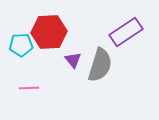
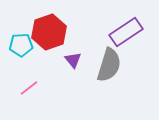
red hexagon: rotated 16 degrees counterclockwise
gray semicircle: moved 9 px right
pink line: rotated 36 degrees counterclockwise
